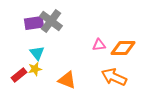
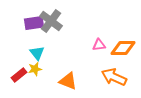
orange triangle: moved 1 px right, 1 px down
